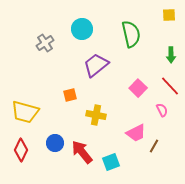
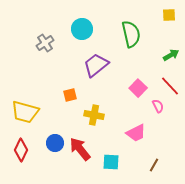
green arrow: rotated 119 degrees counterclockwise
pink semicircle: moved 4 px left, 4 px up
yellow cross: moved 2 px left
brown line: moved 19 px down
red arrow: moved 2 px left, 3 px up
cyan square: rotated 24 degrees clockwise
